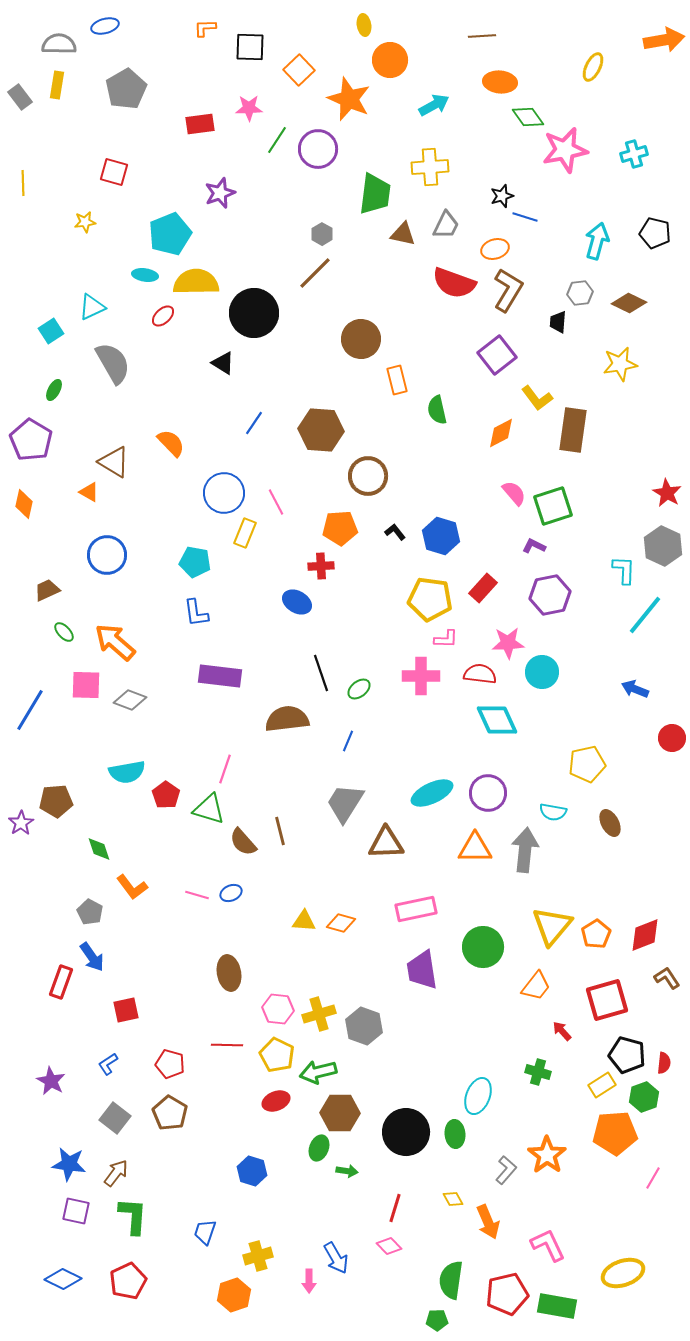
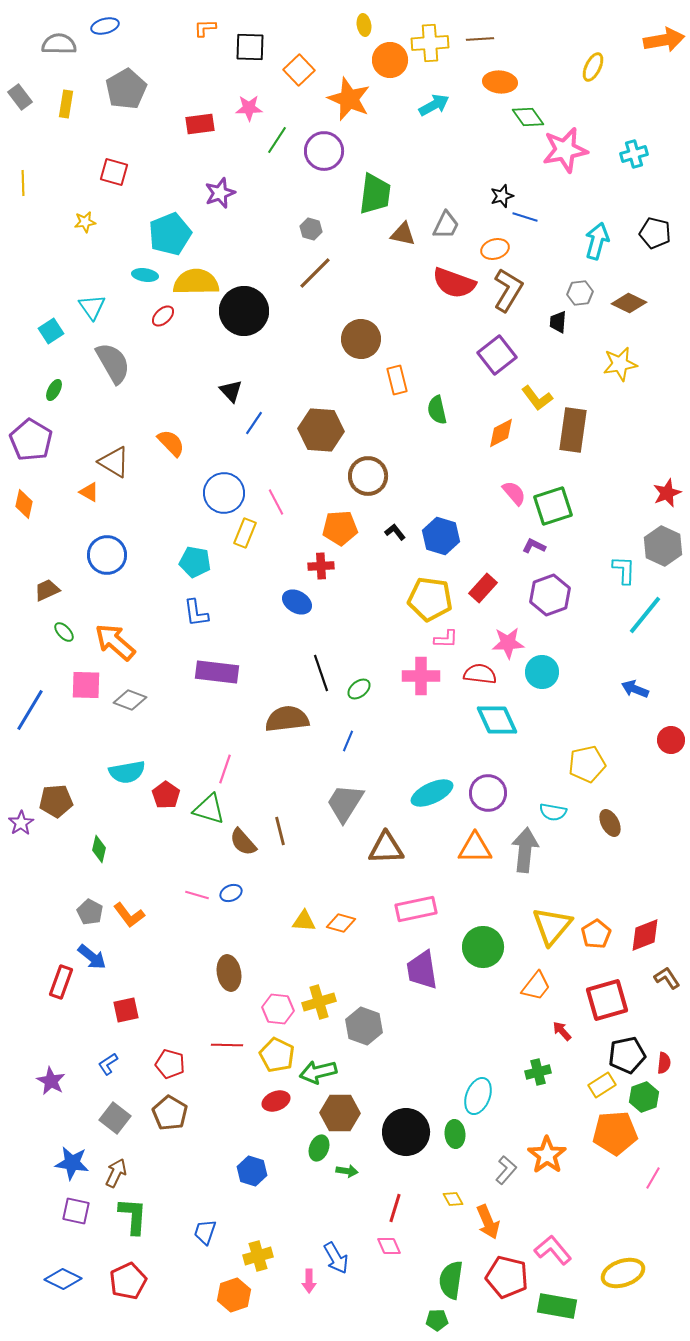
brown line at (482, 36): moved 2 px left, 3 px down
yellow rectangle at (57, 85): moved 9 px right, 19 px down
purple circle at (318, 149): moved 6 px right, 2 px down
yellow cross at (430, 167): moved 124 px up
gray hexagon at (322, 234): moved 11 px left, 5 px up; rotated 15 degrees counterclockwise
cyan triangle at (92, 307): rotated 40 degrees counterclockwise
black circle at (254, 313): moved 10 px left, 2 px up
black triangle at (223, 363): moved 8 px right, 28 px down; rotated 15 degrees clockwise
red star at (667, 493): rotated 20 degrees clockwise
purple hexagon at (550, 595): rotated 9 degrees counterclockwise
purple rectangle at (220, 676): moved 3 px left, 4 px up
red circle at (672, 738): moved 1 px left, 2 px down
brown triangle at (386, 843): moved 5 px down
green diamond at (99, 849): rotated 32 degrees clockwise
orange L-shape at (132, 887): moved 3 px left, 28 px down
blue arrow at (92, 957): rotated 16 degrees counterclockwise
yellow cross at (319, 1014): moved 12 px up
black pentagon at (627, 1055): rotated 27 degrees counterclockwise
green cross at (538, 1072): rotated 30 degrees counterclockwise
blue star at (69, 1164): moved 3 px right, 1 px up
brown arrow at (116, 1173): rotated 12 degrees counterclockwise
pink L-shape at (548, 1245): moved 5 px right, 5 px down; rotated 15 degrees counterclockwise
pink diamond at (389, 1246): rotated 20 degrees clockwise
red pentagon at (507, 1294): moved 17 px up; rotated 27 degrees clockwise
